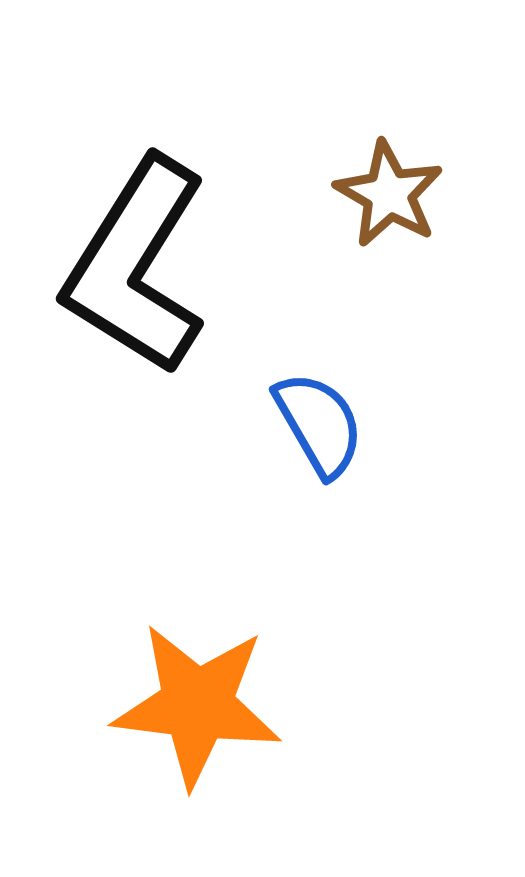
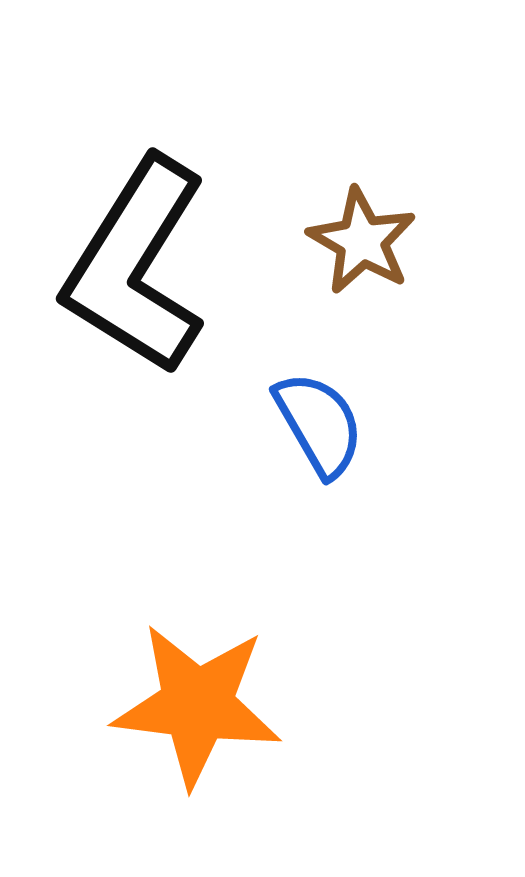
brown star: moved 27 px left, 47 px down
